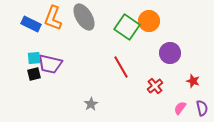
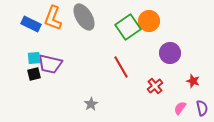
green square: moved 1 px right; rotated 20 degrees clockwise
